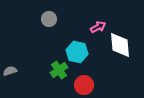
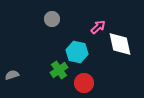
gray circle: moved 3 px right
pink arrow: rotated 14 degrees counterclockwise
white diamond: moved 1 px up; rotated 8 degrees counterclockwise
gray semicircle: moved 2 px right, 4 px down
red circle: moved 2 px up
